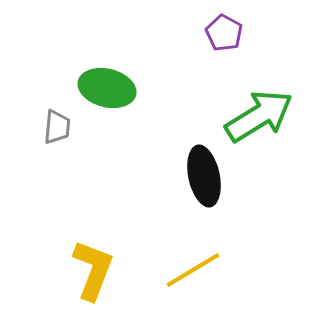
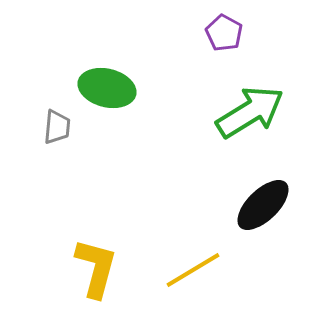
green arrow: moved 9 px left, 4 px up
black ellipse: moved 59 px right, 29 px down; rotated 58 degrees clockwise
yellow L-shape: moved 3 px right, 2 px up; rotated 6 degrees counterclockwise
